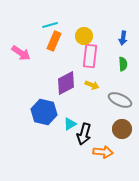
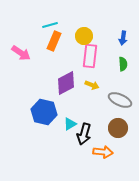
brown circle: moved 4 px left, 1 px up
